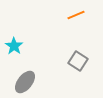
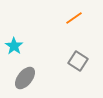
orange line: moved 2 px left, 3 px down; rotated 12 degrees counterclockwise
gray ellipse: moved 4 px up
